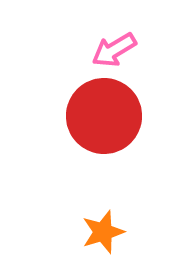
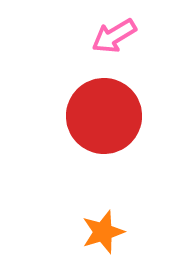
pink arrow: moved 14 px up
